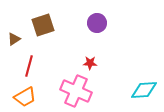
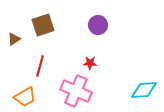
purple circle: moved 1 px right, 2 px down
red line: moved 11 px right
